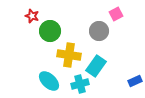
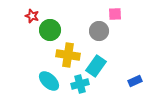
pink square: moved 1 px left; rotated 24 degrees clockwise
green circle: moved 1 px up
yellow cross: moved 1 px left
